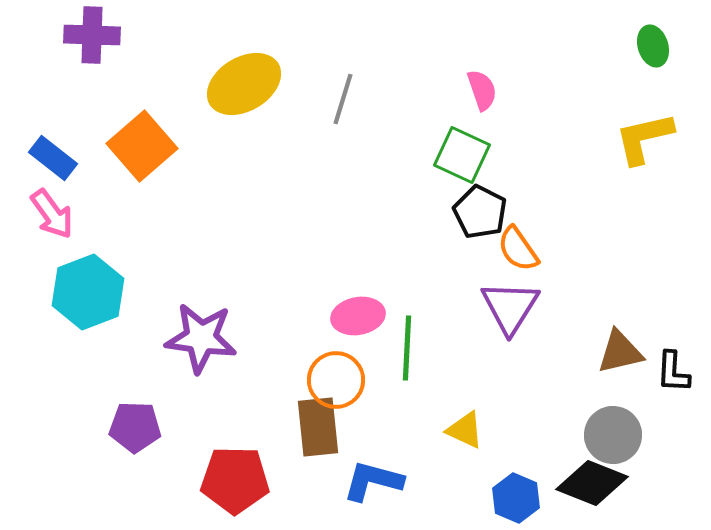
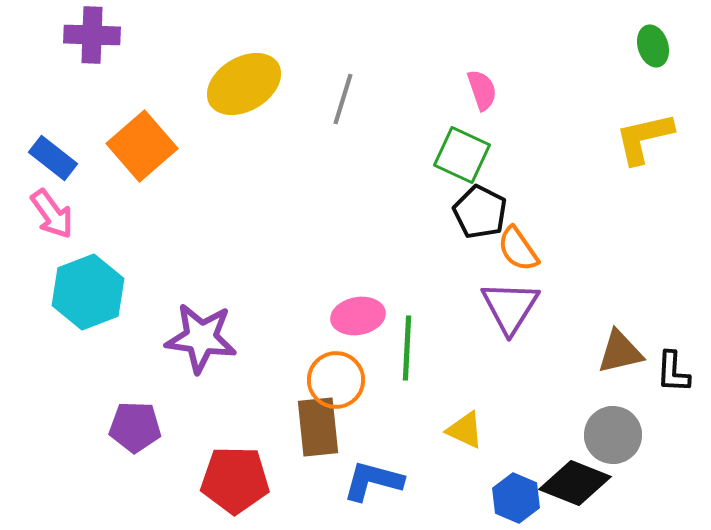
black diamond: moved 17 px left
